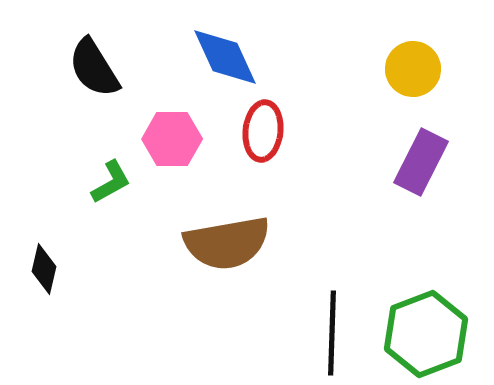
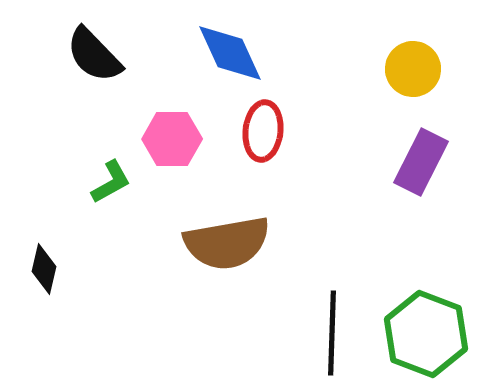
blue diamond: moved 5 px right, 4 px up
black semicircle: moved 13 px up; rotated 12 degrees counterclockwise
green hexagon: rotated 18 degrees counterclockwise
